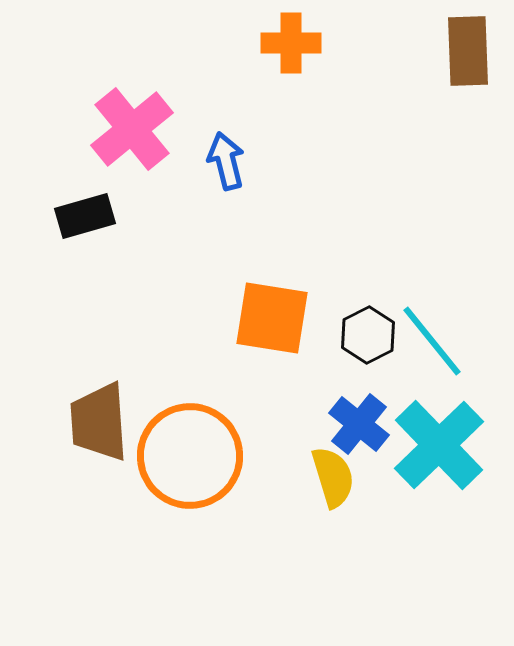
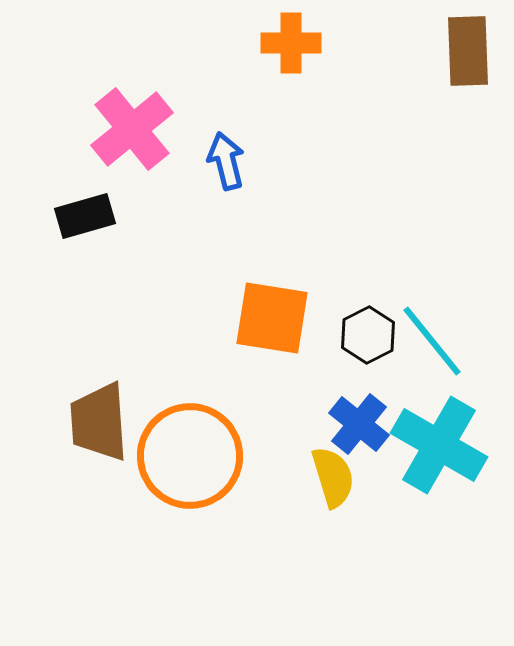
cyan cross: rotated 16 degrees counterclockwise
